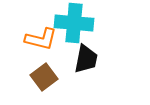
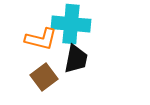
cyan cross: moved 3 px left, 1 px down
black trapezoid: moved 10 px left
